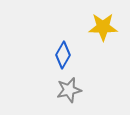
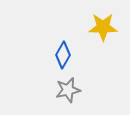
gray star: moved 1 px left
